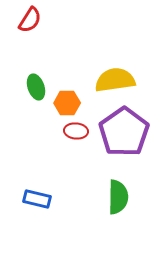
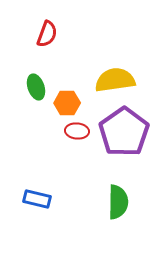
red semicircle: moved 17 px right, 14 px down; rotated 12 degrees counterclockwise
red ellipse: moved 1 px right
green semicircle: moved 5 px down
